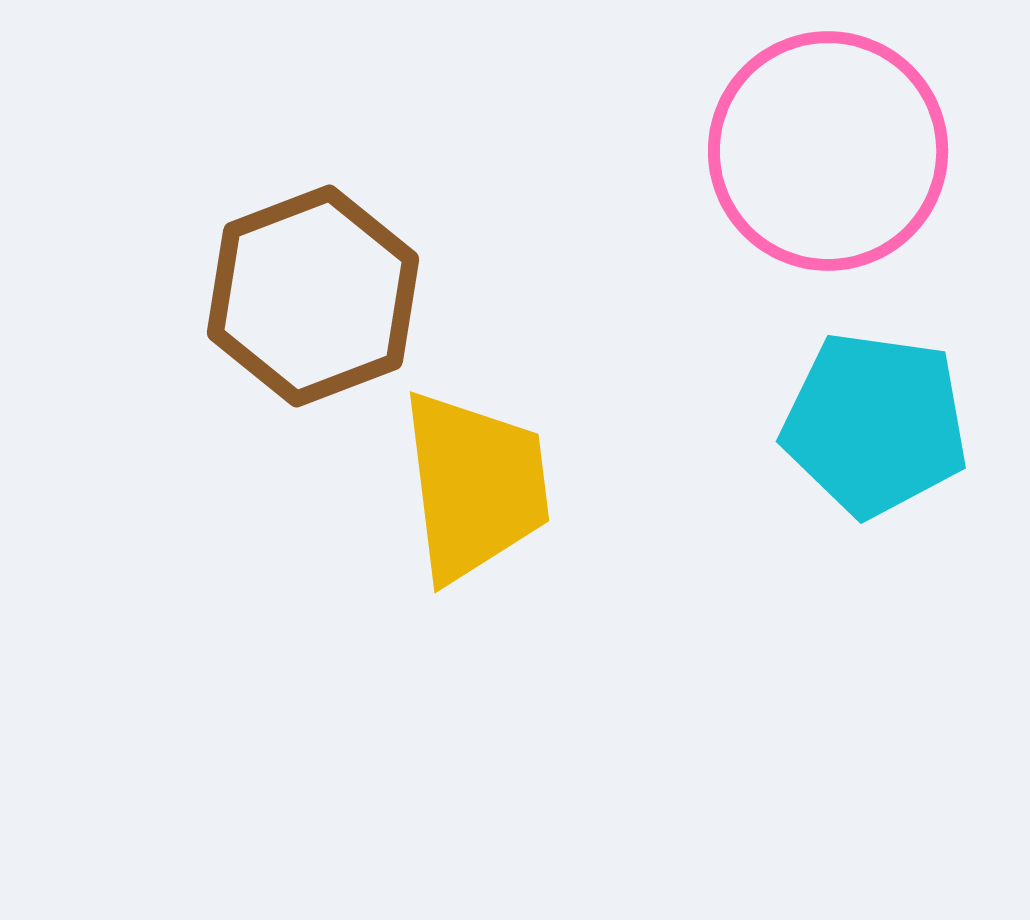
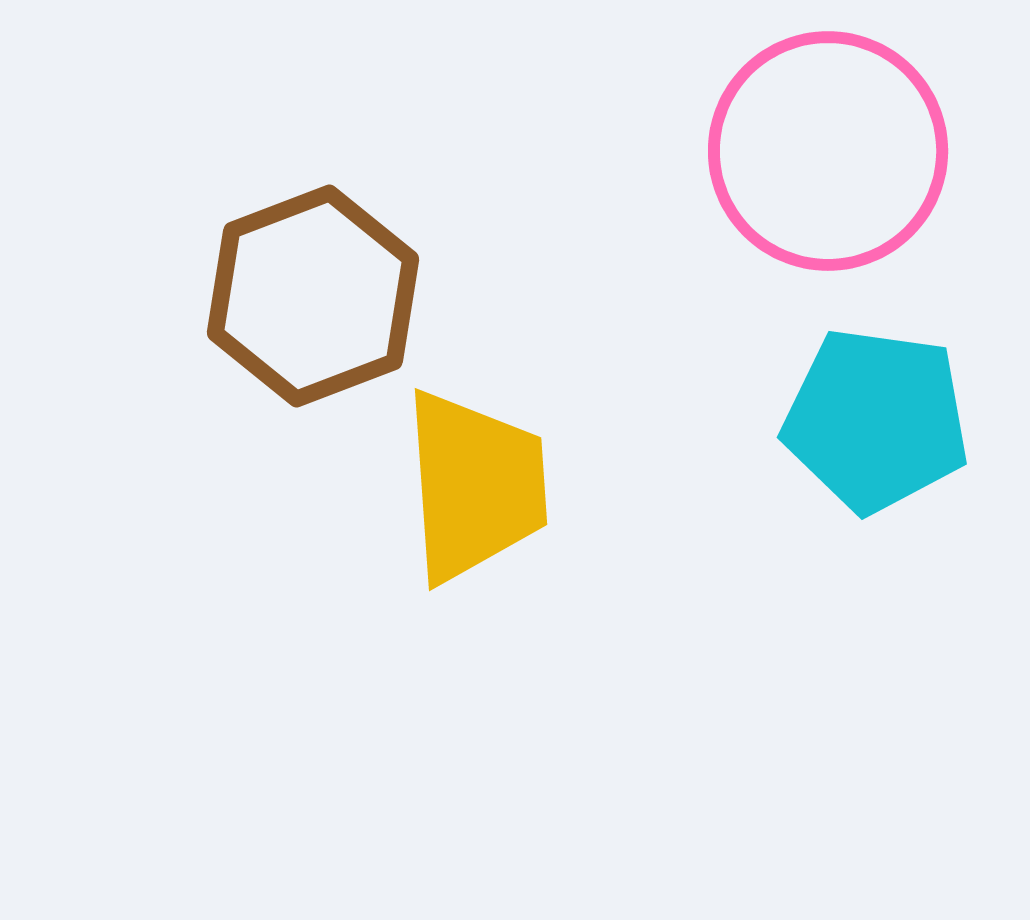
cyan pentagon: moved 1 px right, 4 px up
yellow trapezoid: rotated 3 degrees clockwise
